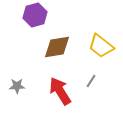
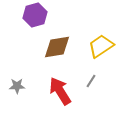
yellow trapezoid: rotated 108 degrees clockwise
